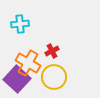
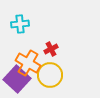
red cross: moved 1 px left, 2 px up
yellow circle: moved 4 px left, 2 px up
